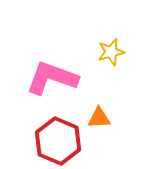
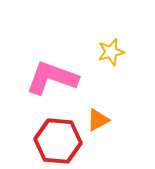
orange triangle: moved 1 px left, 2 px down; rotated 25 degrees counterclockwise
red hexagon: rotated 18 degrees counterclockwise
